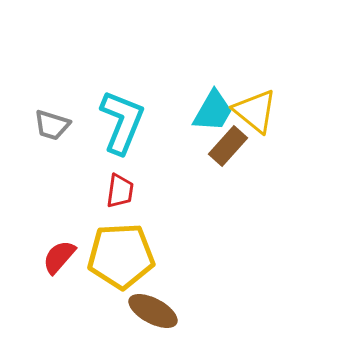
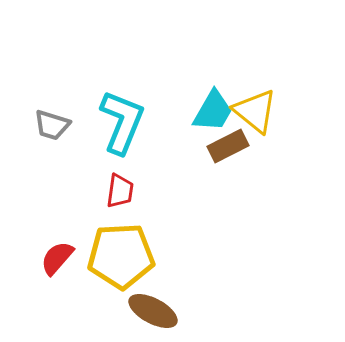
brown rectangle: rotated 21 degrees clockwise
red semicircle: moved 2 px left, 1 px down
